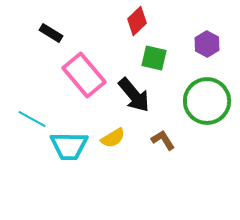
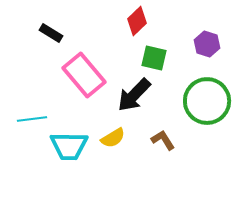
purple hexagon: rotated 10 degrees counterclockwise
black arrow: rotated 84 degrees clockwise
cyan line: rotated 36 degrees counterclockwise
